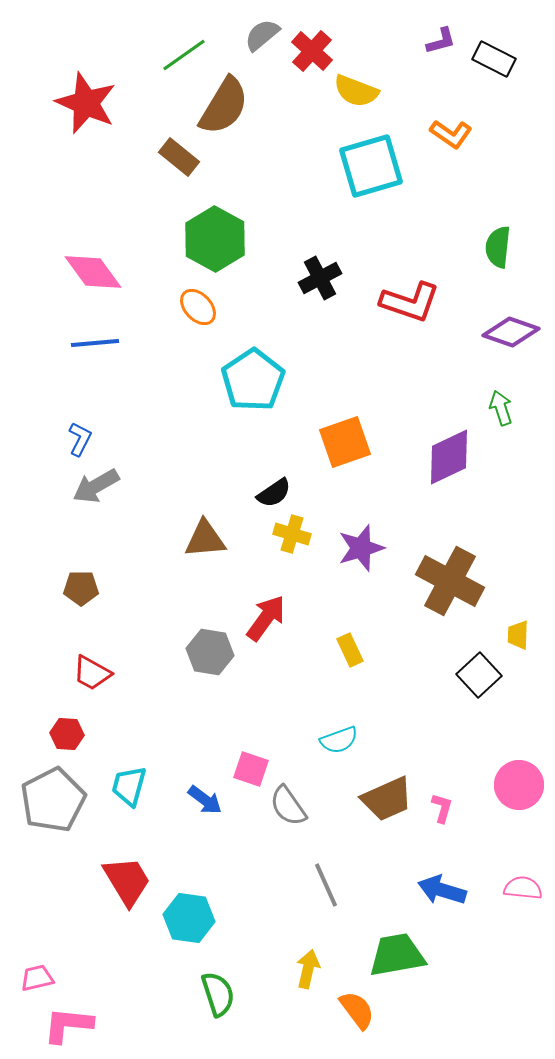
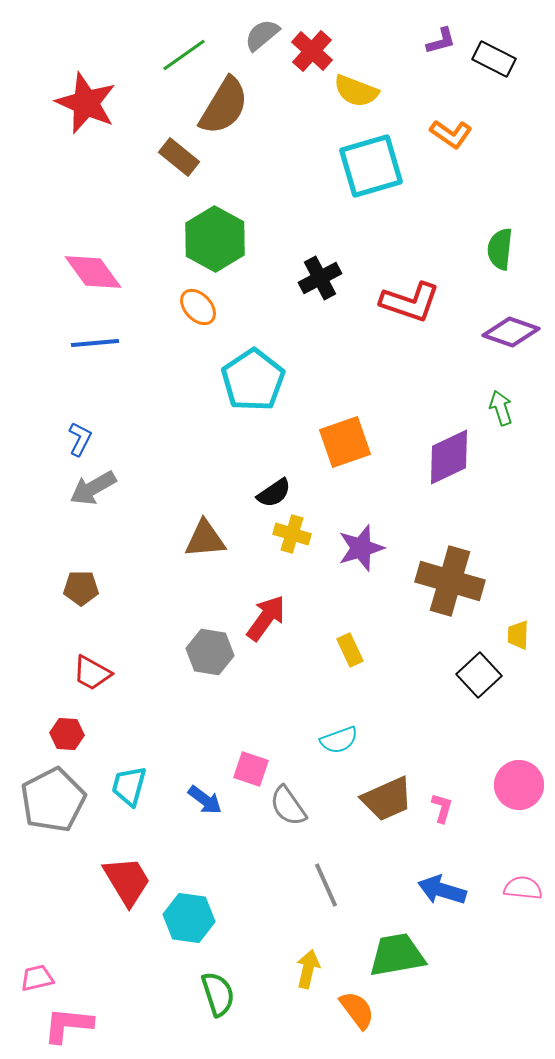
green semicircle at (498, 247): moved 2 px right, 2 px down
gray arrow at (96, 486): moved 3 px left, 2 px down
brown cross at (450, 581): rotated 12 degrees counterclockwise
